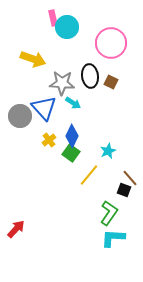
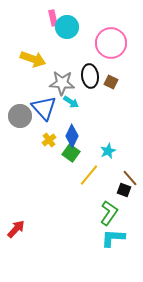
cyan arrow: moved 2 px left, 1 px up
